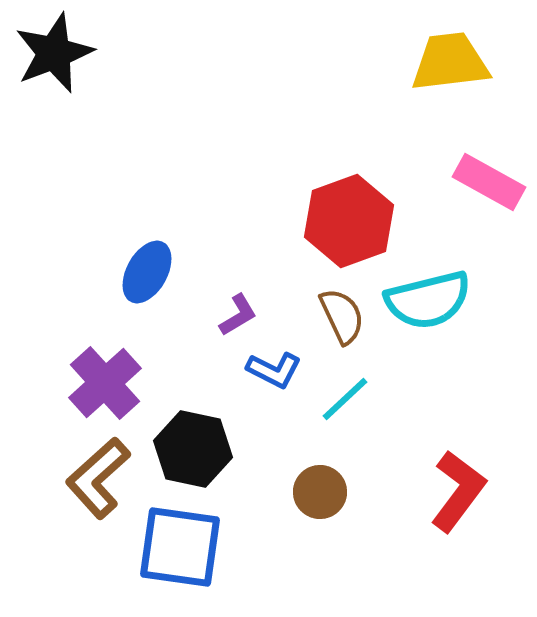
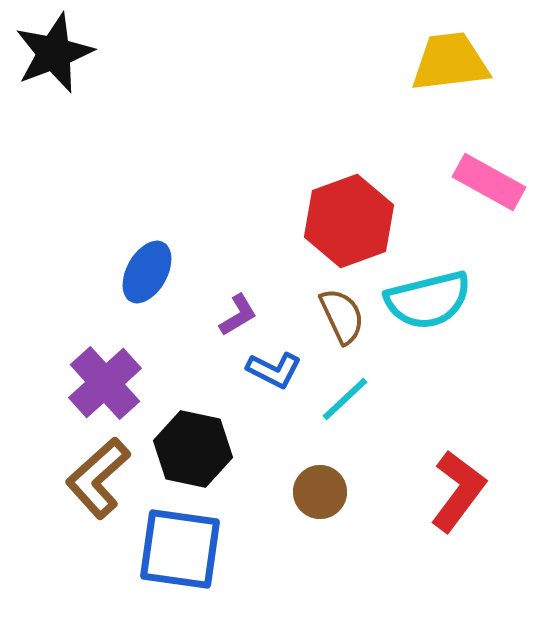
blue square: moved 2 px down
